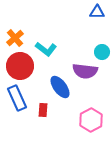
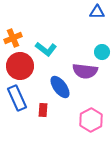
orange cross: moved 2 px left; rotated 18 degrees clockwise
